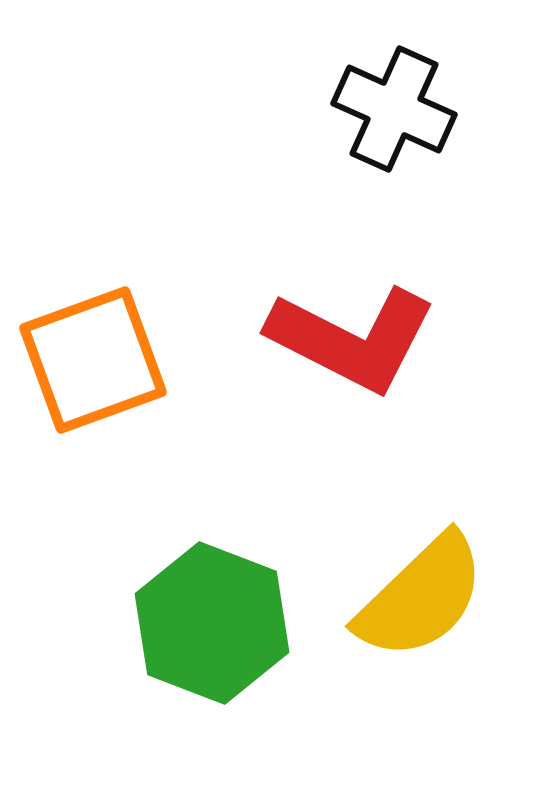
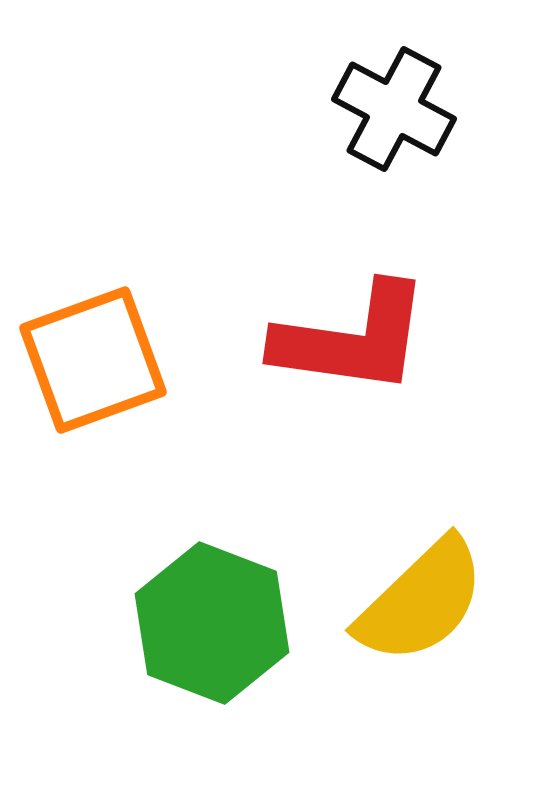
black cross: rotated 4 degrees clockwise
red L-shape: rotated 19 degrees counterclockwise
yellow semicircle: moved 4 px down
